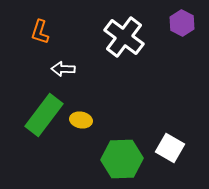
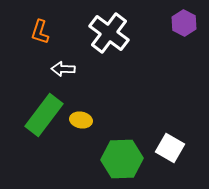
purple hexagon: moved 2 px right
white cross: moved 15 px left, 4 px up
